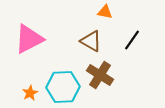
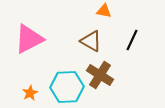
orange triangle: moved 1 px left, 1 px up
black line: rotated 10 degrees counterclockwise
cyan hexagon: moved 4 px right
